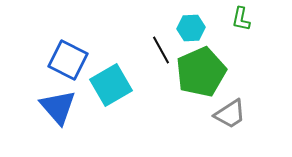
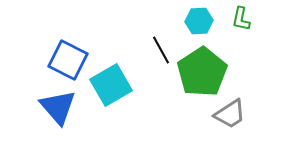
cyan hexagon: moved 8 px right, 7 px up
green pentagon: moved 1 px right; rotated 9 degrees counterclockwise
